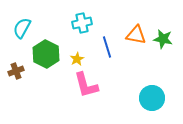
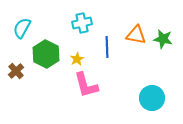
blue line: rotated 15 degrees clockwise
brown cross: rotated 21 degrees counterclockwise
